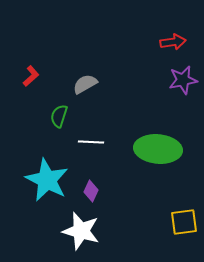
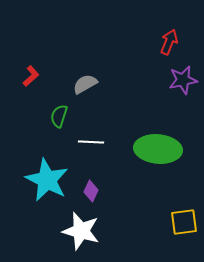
red arrow: moved 4 px left; rotated 60 degrees counterclockwise
